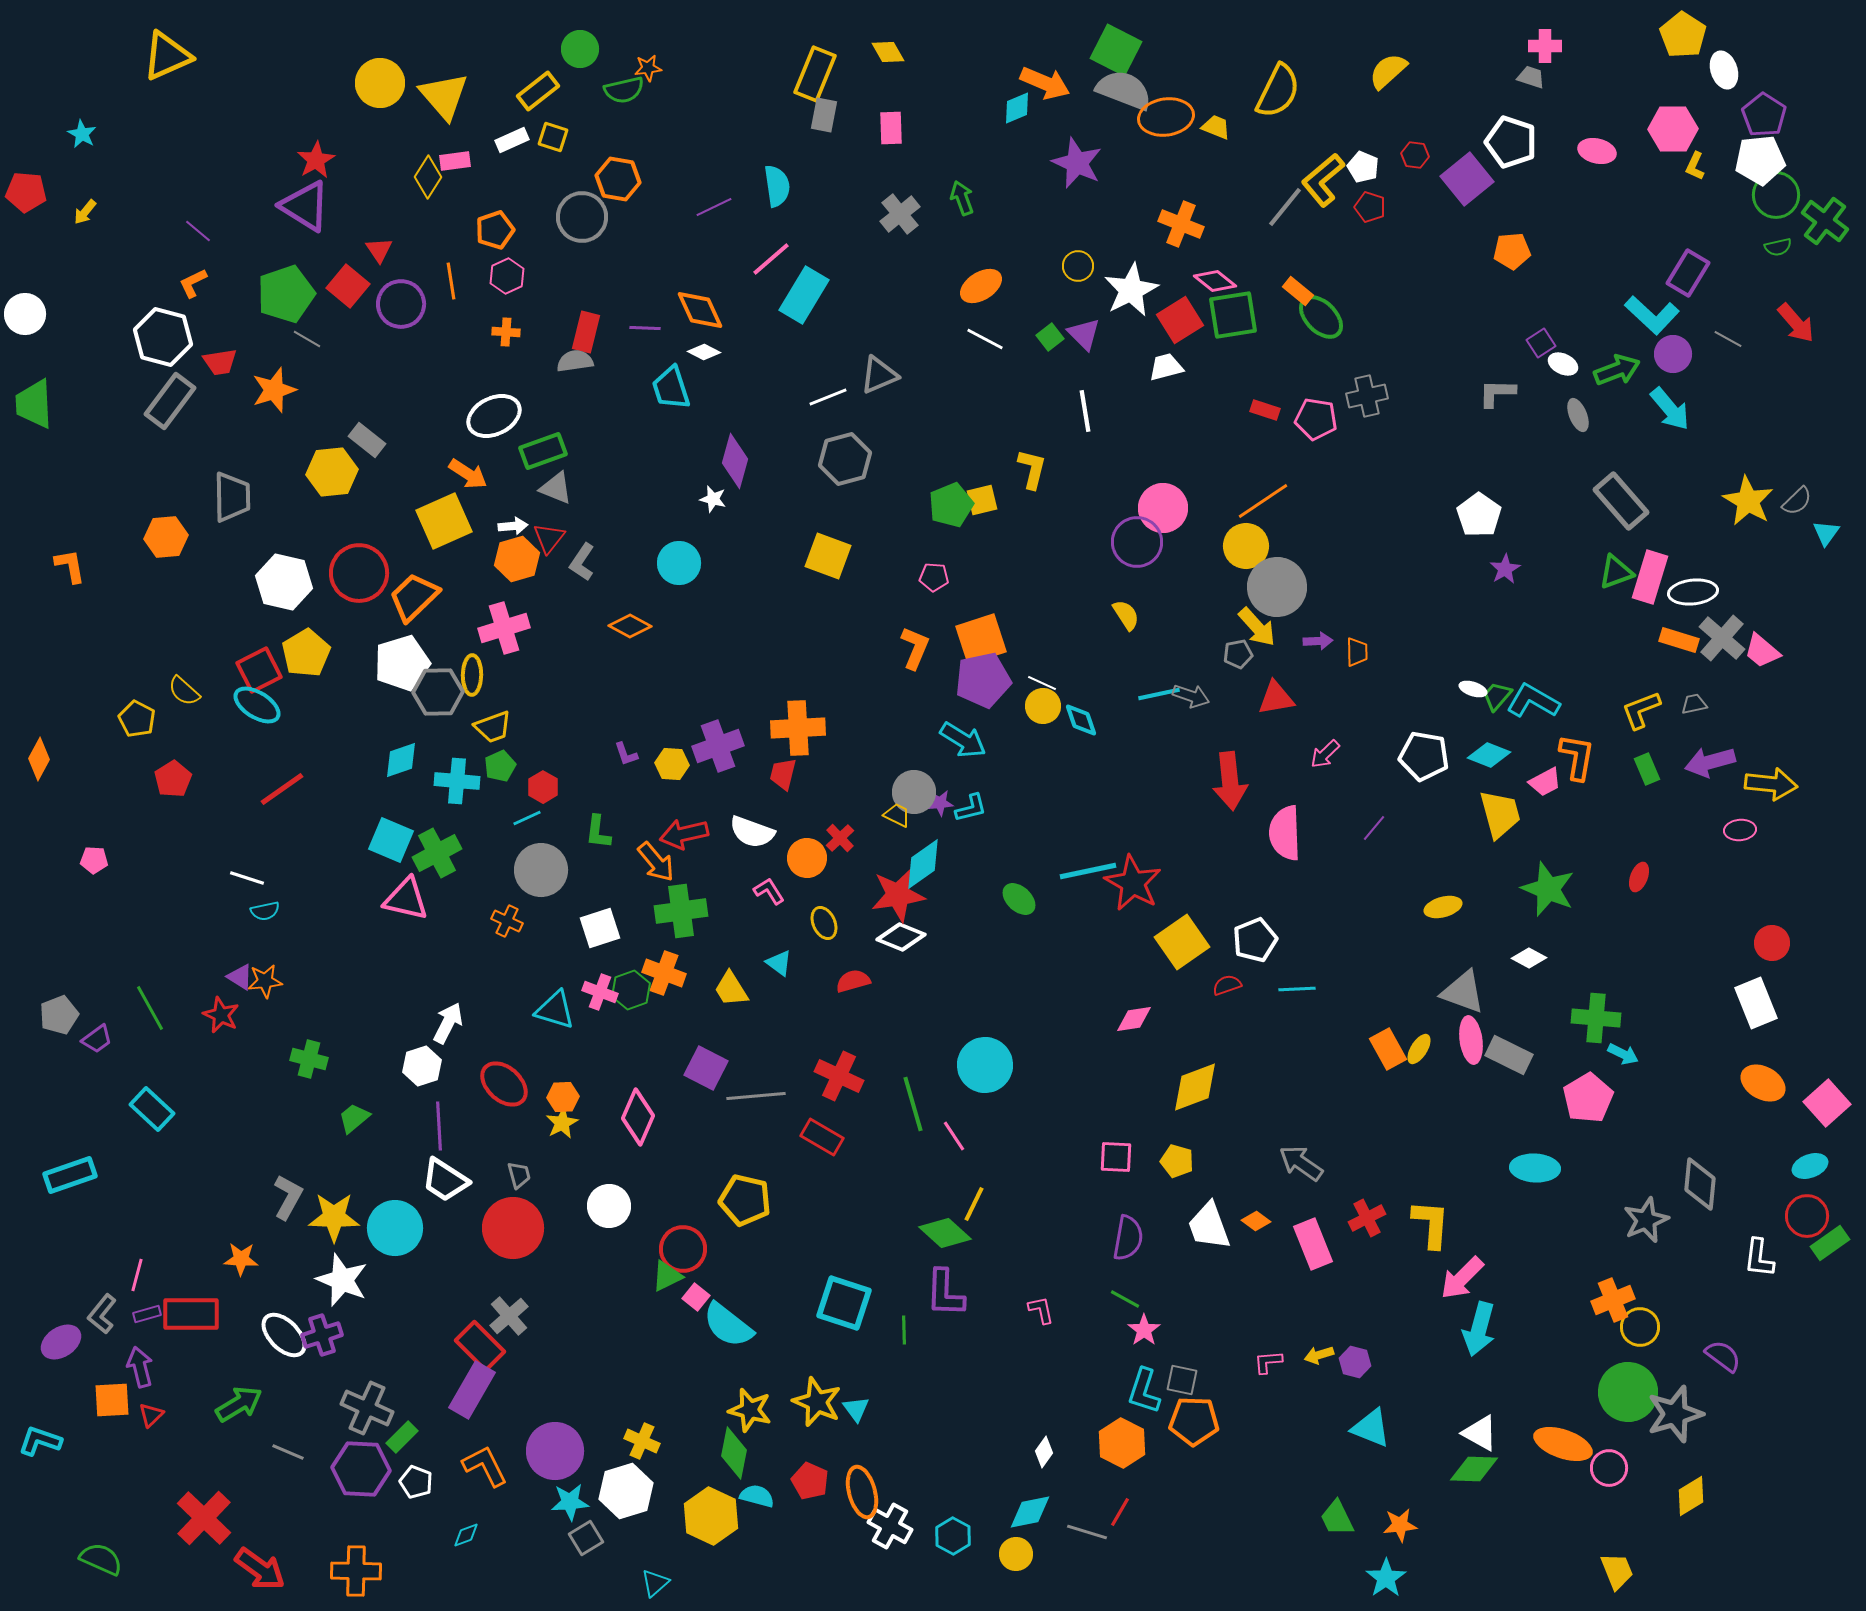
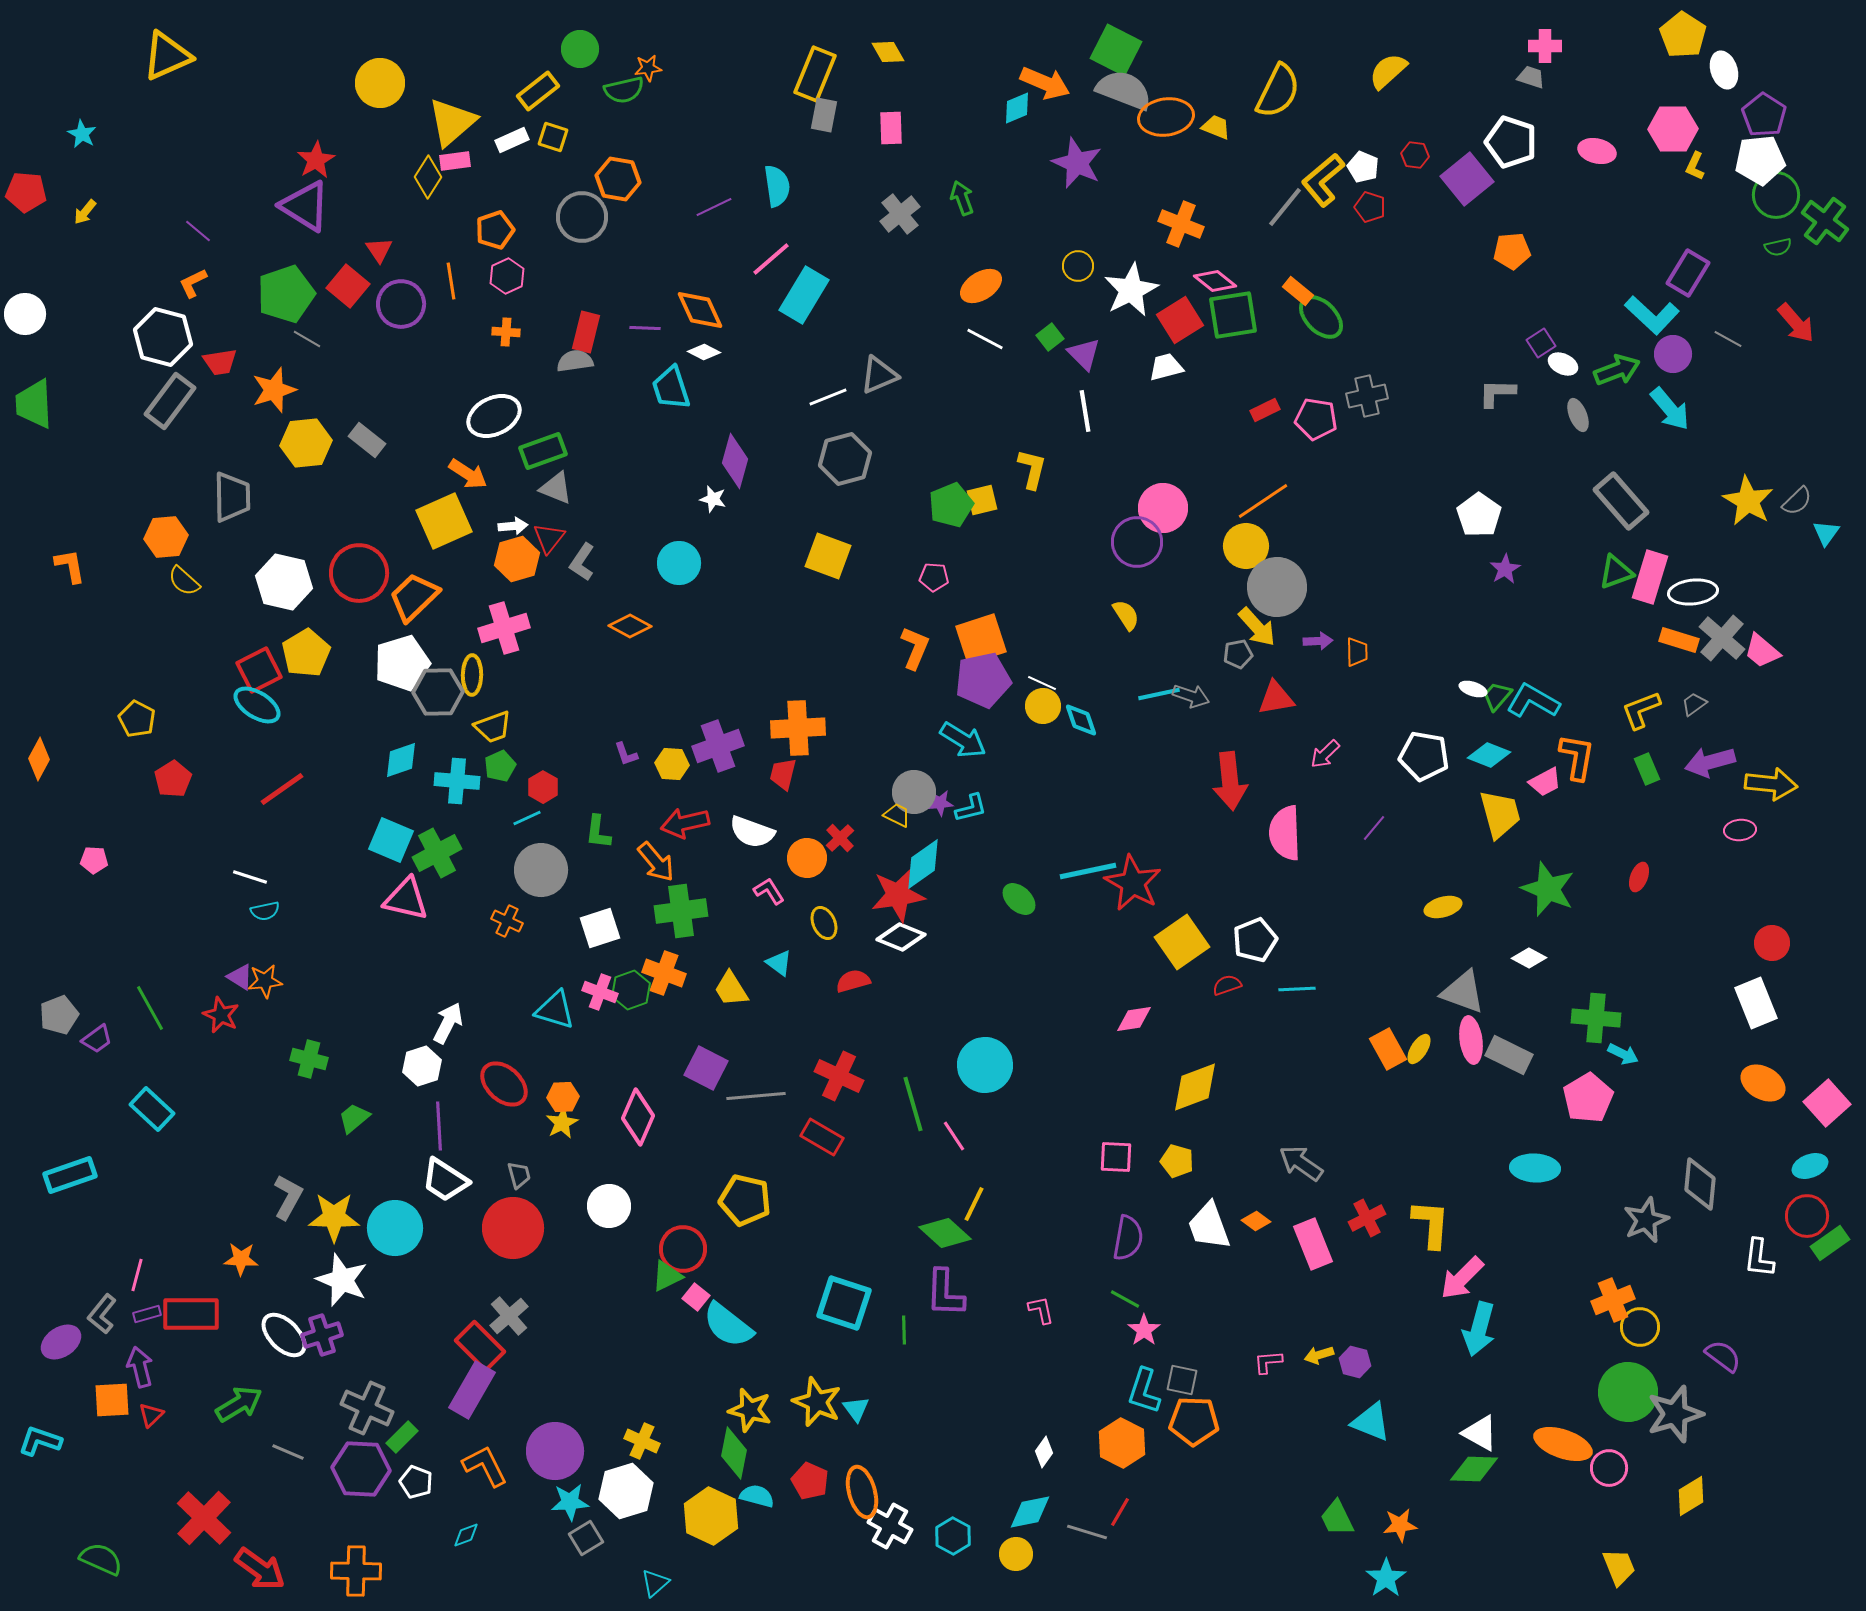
yellow triangle at (444, 96): moved 8 px right, 26 px down; rotated 30 degrees clockwise
purple triangle at (1084, 334): moved 20 px down
red rectangle at (1265, 410): rotated 44 degrees counterclockwise
yellow hexagon at (332, 472): moved 26 px left, 29 px up
yellow semicircle at (184, 691): moved 110 px up
gray trapezoid at (1694, 704): rotated 24 degrees counterclockwise
red arrow at (684, 834): moved 1 px right, 11 px up
white line at (247, 878): moved 3 px right, 1 px up
cyan triangle at (1371, 1428): moved 6 px up
yellow trapezoid at (1617, 1571): moved 2 px right, 4 px up
